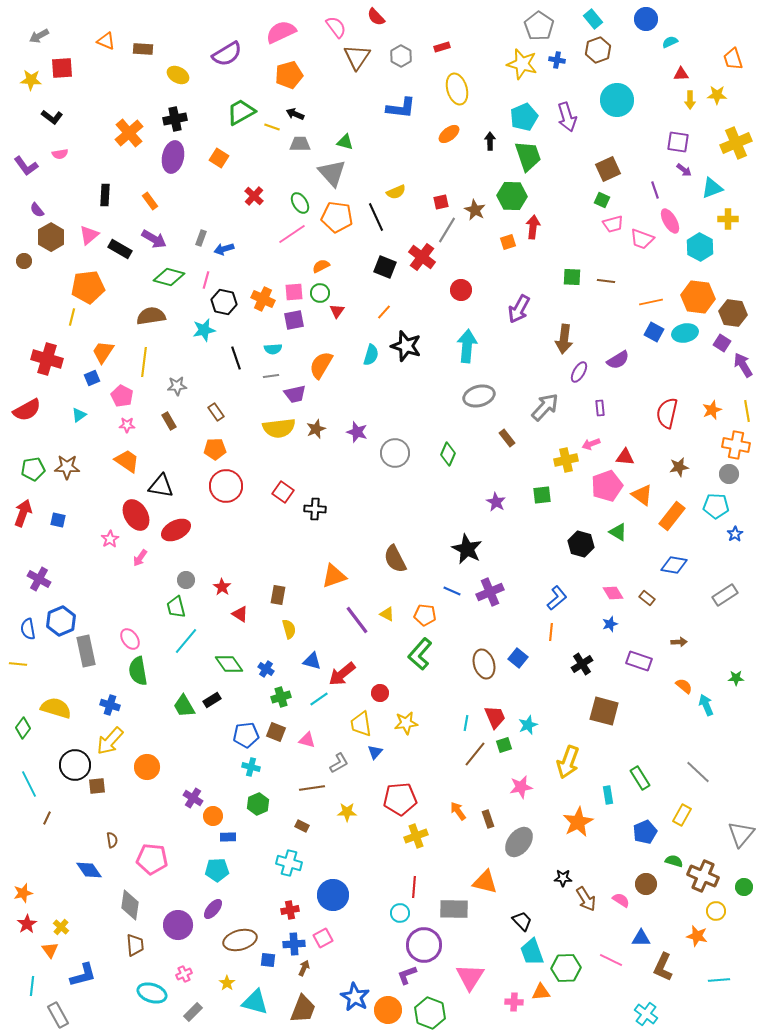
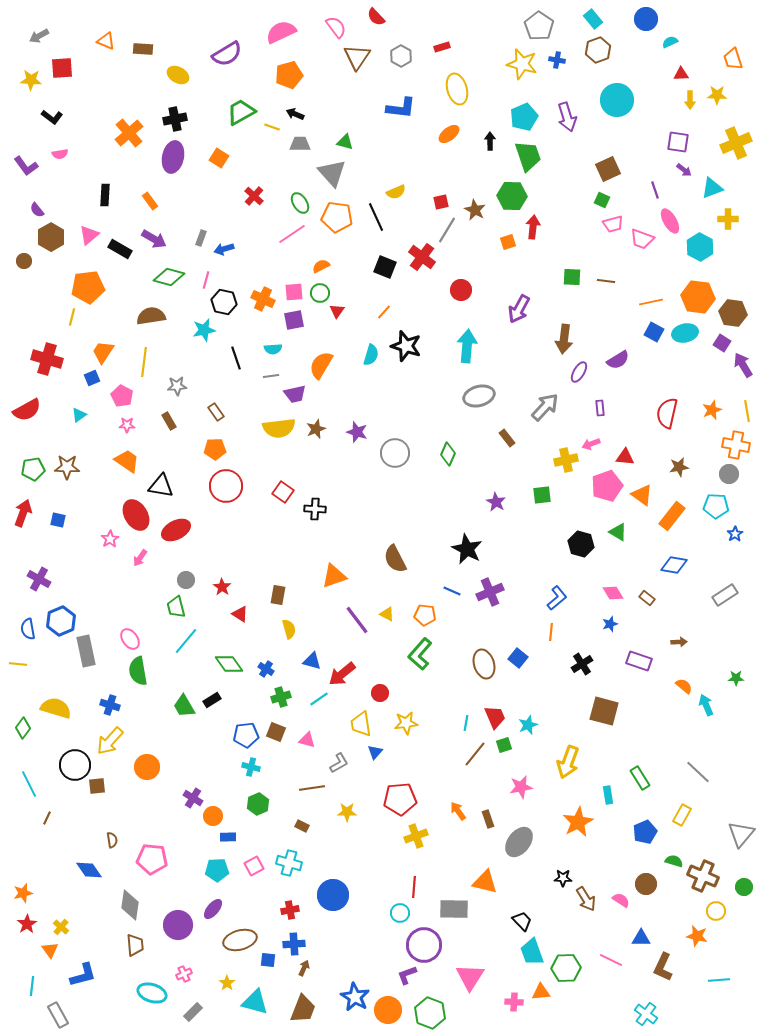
pink square at (323, 938): moved 69 px left, 72 px up
